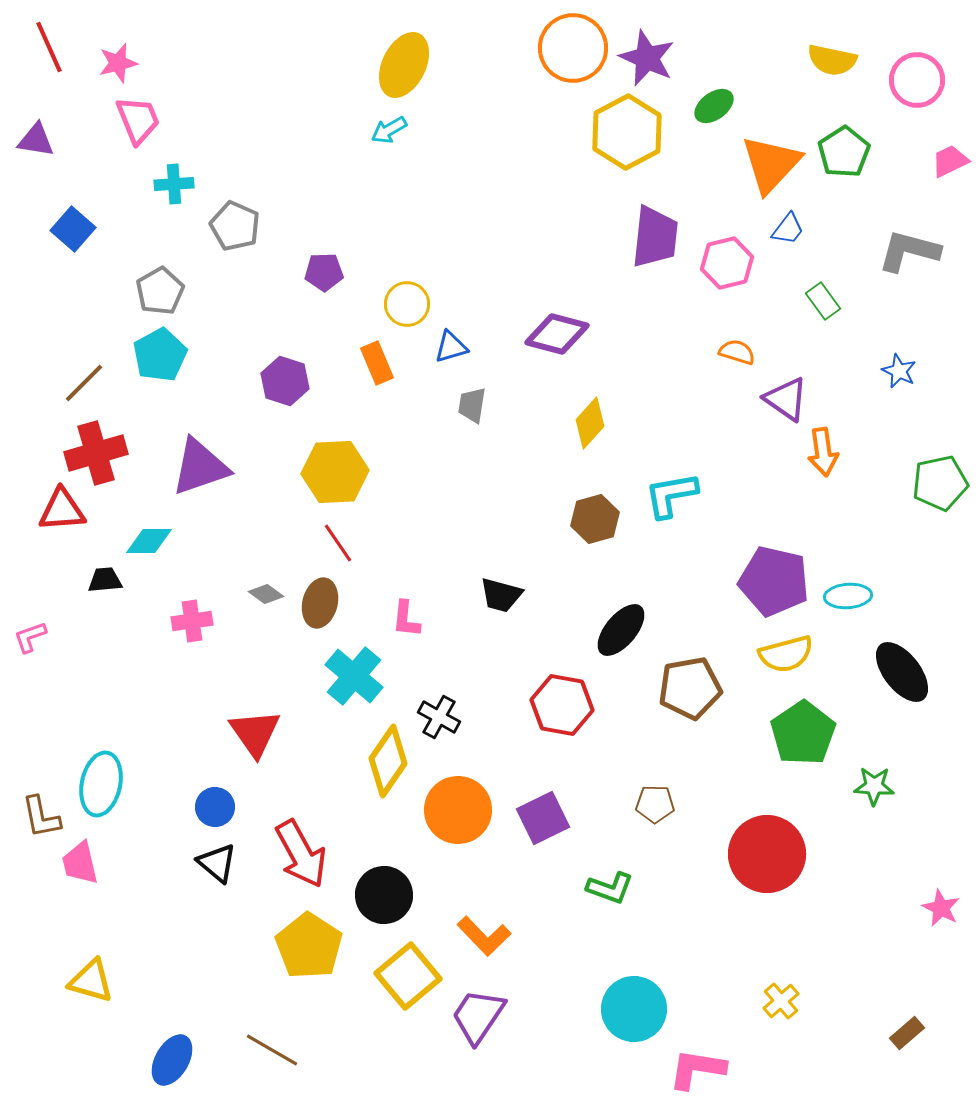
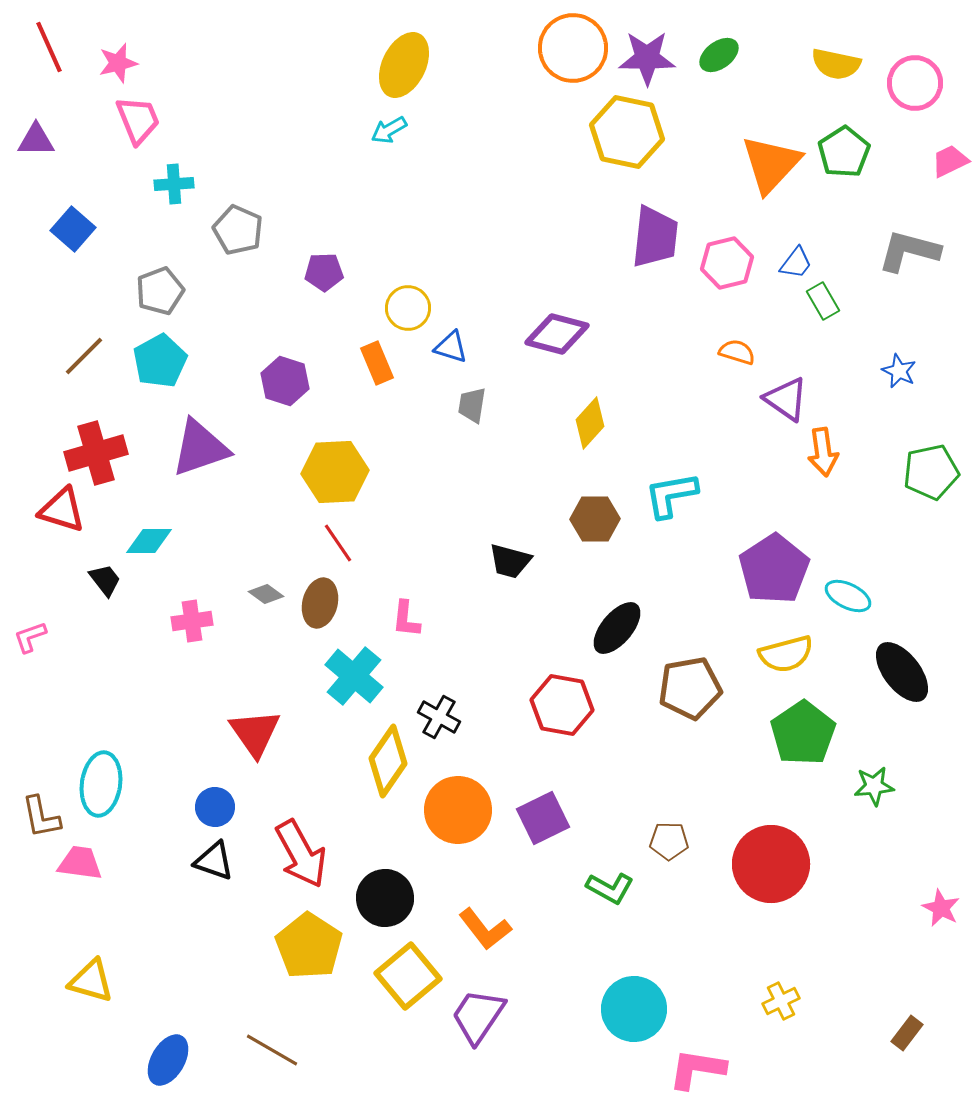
purple star at (647, 58): rotated 24 degrees counterclockwise
yellow semicircle at (832, 60): moved 4 px right, 4 px down
pink circle at (917, 80): moved 2 px left, 3 px down
green ellipse at (714, 106): moved 5 px right, 51 px up
yellow hexagon at (627, 132): rotated 20 degrees counterclockwise
purple triangle at (36, 140): rotated 9 degrees counterclockwise
gray pentagon at (235, 226): moved 3 px right, 4 px down
blue trapezoid at (788, 229): moved 8 px right, 34 px down
gray pentagon at (160, 291): rotated 9 degrees clockwise
green rectangle at (823, 301): rotated 6 degrees clockwise
yellow circle at (407, 304): moved 1 px right, 4 px down
blue triangle at (451, 347): rotated 33 degrees clockwise
cyan pentagon at (160, 355): moved 6 px down
brown line at (84, 383): moved 27 px up
purple triangle at (200, 467): moved 19 px up
green pentagon at (940, 483): moved 9 px left, 11 px up
red triangle at (62, 510): rotated 21 degrees clockwise
brown hexagon at (595, 519): rotated 15 degrees clockwise
black trapezoid at (105, 580): rotated 57 degrees clockwise
purple pentagon at (774, 581): moved 12 px up; rotated 26 degrees clockwise
black trapezoid at (501, 595): moved 9 px right, 34 px up
cyan ellipse at (848, 596): rotated 30 degrees clockwise
black ellipse at (621, 630): moved 4 px left, 2 px up
cyan ellipse at (101, 784): rotated 4 degrees counterclockwise
green star at (874, 786): rotated 9 degrees counterclockwise
brown pentagon at (655, 804): moved 14 px right, 37 px down
red circle at (767, 854): moved 4 px right, 10 px down
pink trapezoid at (80, 863): rotated 111 degrees clockwise
black triangle at (217, 863): moved 3 px left, 2 px up; rotated 21 degrees counterclockwise
green L-shape at (610, 888): rotated 9 degrees clockwise
black circle at (384, 895): moved 1 px right, 3 px down
orange L-shape at (484, 936): moved 1 px right, 7 px up; rotated 6 degrees clockwise
yellow cross at (781, 1001): rotated 15 degrees clockwise
brown rectangle at (907, 1033): rotated 12 degrees counterclockwise
blue ellipse at (172, 1060): moved 4 px left
